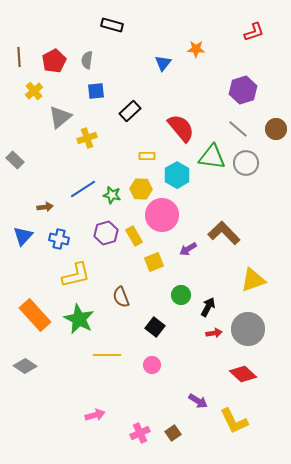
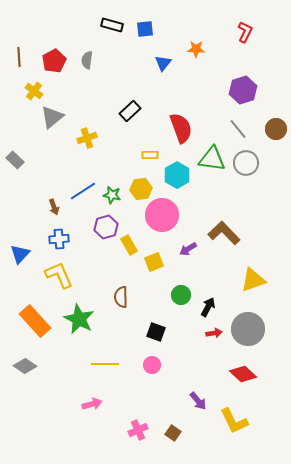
red L-shape at (254, 32): moved 9 px left; rotated 45 degrees counterclockwise
yellow cross at (34, 91): rotated 12 degrees counterclockwise
blue square at (96, 91): moved 49 px right, 62 px up
gray triangle at (60, 117): moved 8 px left
red semicircle at (181, 128): rotated 20 degrees clockwise
gray line at (238, 129): rotated 10 degrees clockwise
yellow rectangle at (147, 156): moved 3 px right, 1 px up
green triangle at (212, 157): moved 2 px down
blue line at (83, 189): moved 2 px down
yellow hexagon at (141, 189): rotated 10 degrees counterclockwise
brown arrow at (45, 207): moved 9 px right; rotated 77 degrees clockwise
purple hexagon at (106, 233): moved 6 px up
blue triangle at (23, 236): moved 3 px left, 18 px down
yellow rectangle at (134, 236): moved 5 px left, 9 px down
blue cross at (59, 239): rotated 18 degrees counterclockwise
yellow L-shape at (76, 275): moved 17 px left; rotated 100 degrees counterclockwise
brown semicircle at (121, 297): rotated 20 degrees clockwise
orange rectangle at (35, 315): moved 6 px down
black square at (155, 327): moved 1 px right, 5 px down; rotated 18 degrees counterclockwise
yellow line at (107, 355): moved 2 px left, 9 px down
purple arrow at (198, 401): rotated 18 degrees clockwise
pink arrow at (95, 415): moved 3 px left, 11 px up
pink cross at (140, 433): moved 2 px left, 3 px up
brown square at (173, 433): rotated 21 degrees counterclockwise
